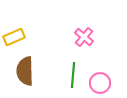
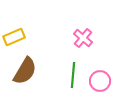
pink cross: moved 1 px left, 1 px down
brown semicircle: rotated 148 degrees counterclockwise
pink circle: moved 2 px up
